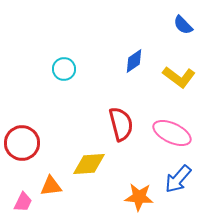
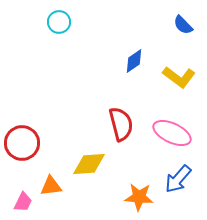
cyan circle: moved 5 px left, 47 px up
